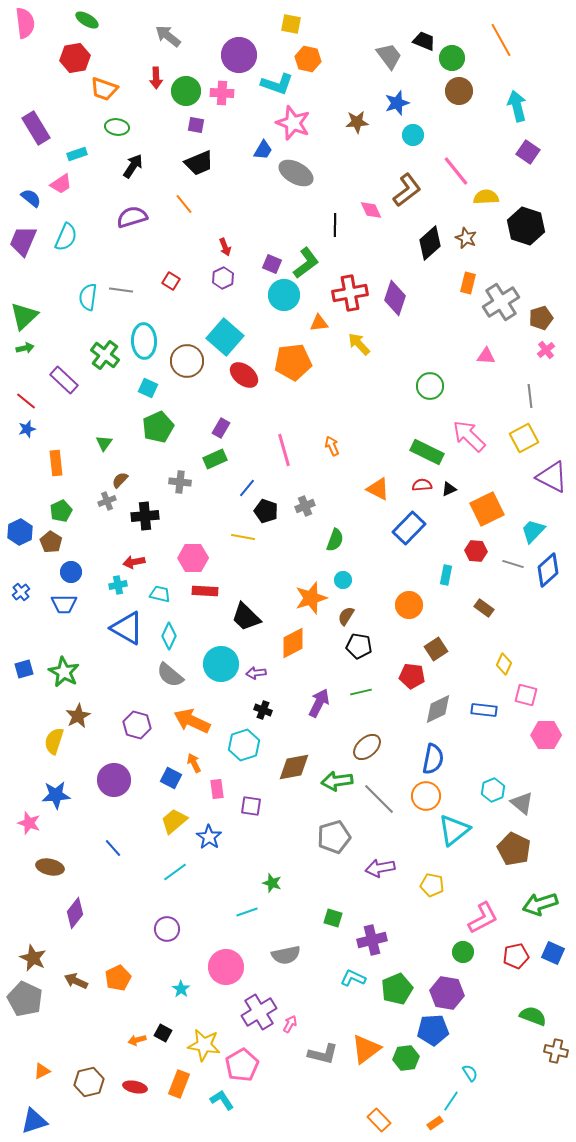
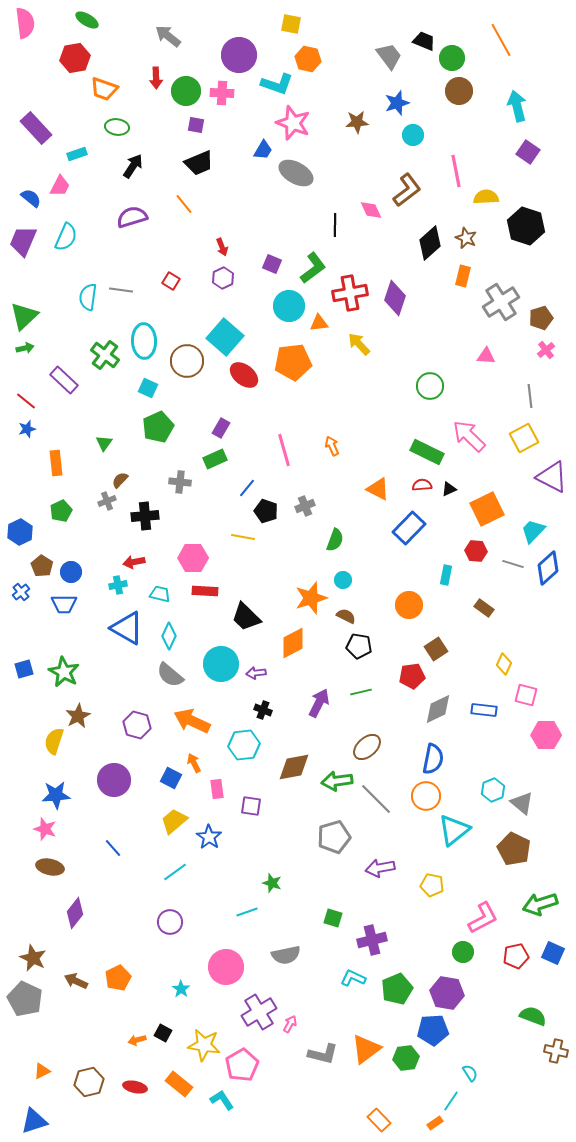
purple rectangle at (36, 128): rotated 12 degrees counterclockwise
pink line at (456, 171): rotated 28 degrees clockwise
pink trapezoid at (61, 184): moved 1 px left, 2 px down; rotated 30 degrees counterclockwise
red arrow at (225, 247): moved 3 px left
green L-shape at (306, 263): moved 7 px right, 5 px down
orange rectangle at (468, 283): moved 5 px left, 7 px up
cyan circle at (284, 295): moved 5 px right, 11 px down
brown pentagon at (51, 542): moved 9 px left, 24 px down
blue diamond at (548, 570): moved 2 px up
brown semicircle at (346, 616): rotated 84 degrees clockwise
red pentagon at (412, 676): rotated 15 degrees counterclockwise
cyan hexagon at (244, 745): rotated 12 degrees clockwise
gray line at (379, 799): moved 3 px left
pink star at (29, 823): moved 16 px right, 6 px down
purple circle at (167, 929): moved 3 px right, 7 px up
orange rectangle at (179, 1084): rotated 72 degrees counterclockwise
